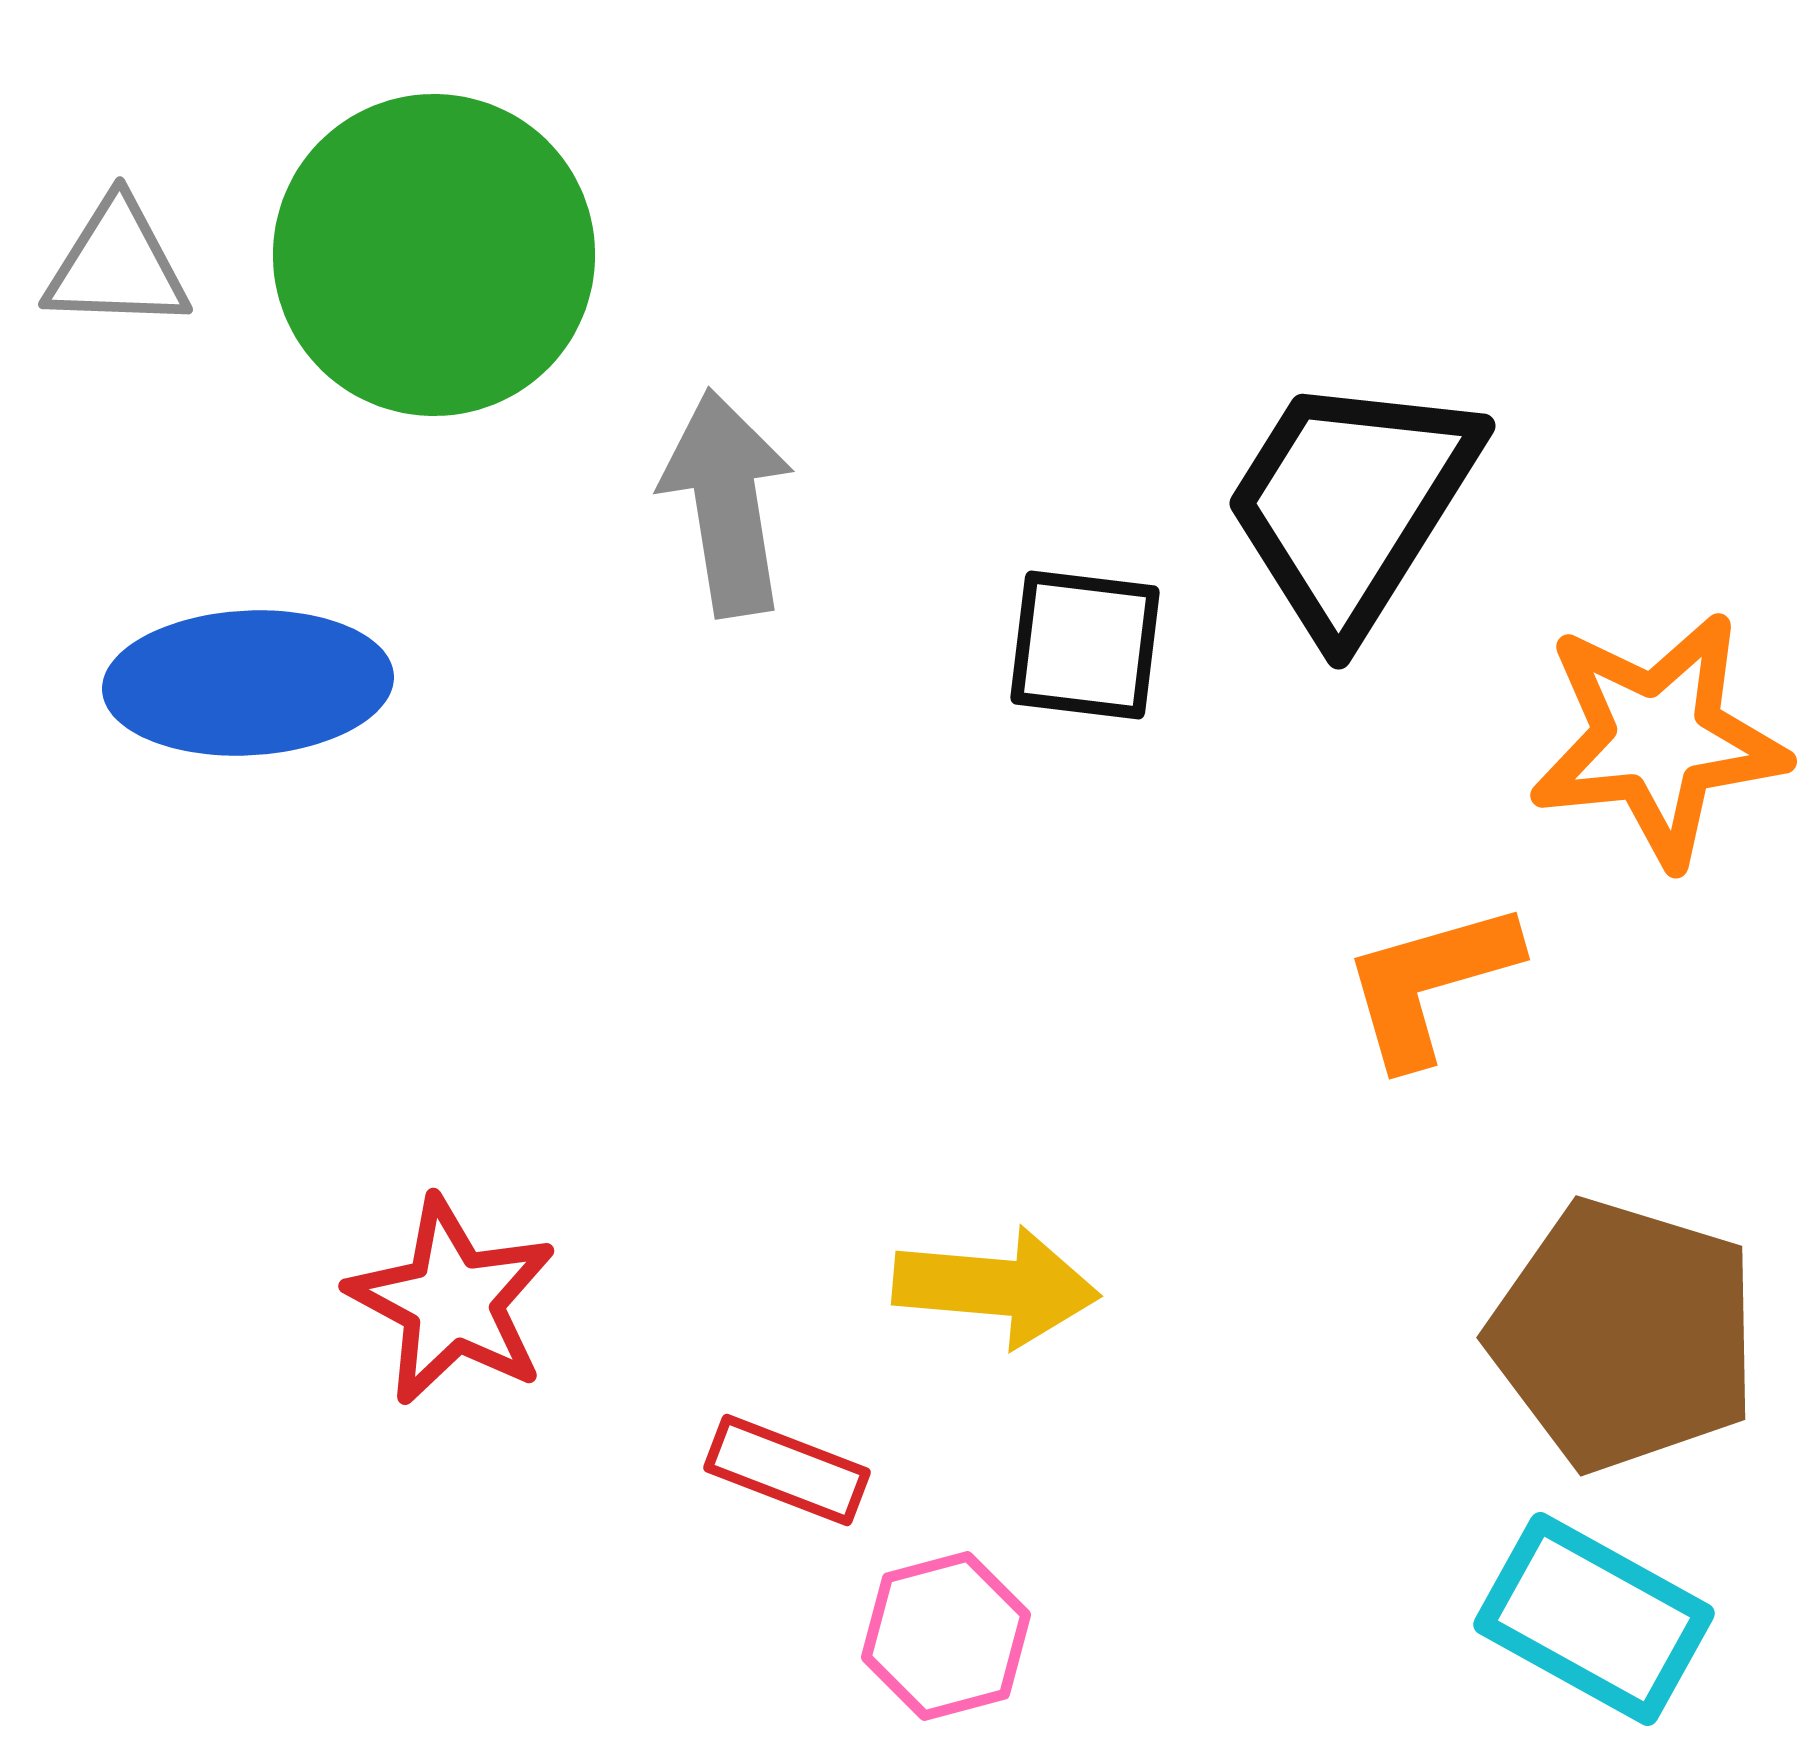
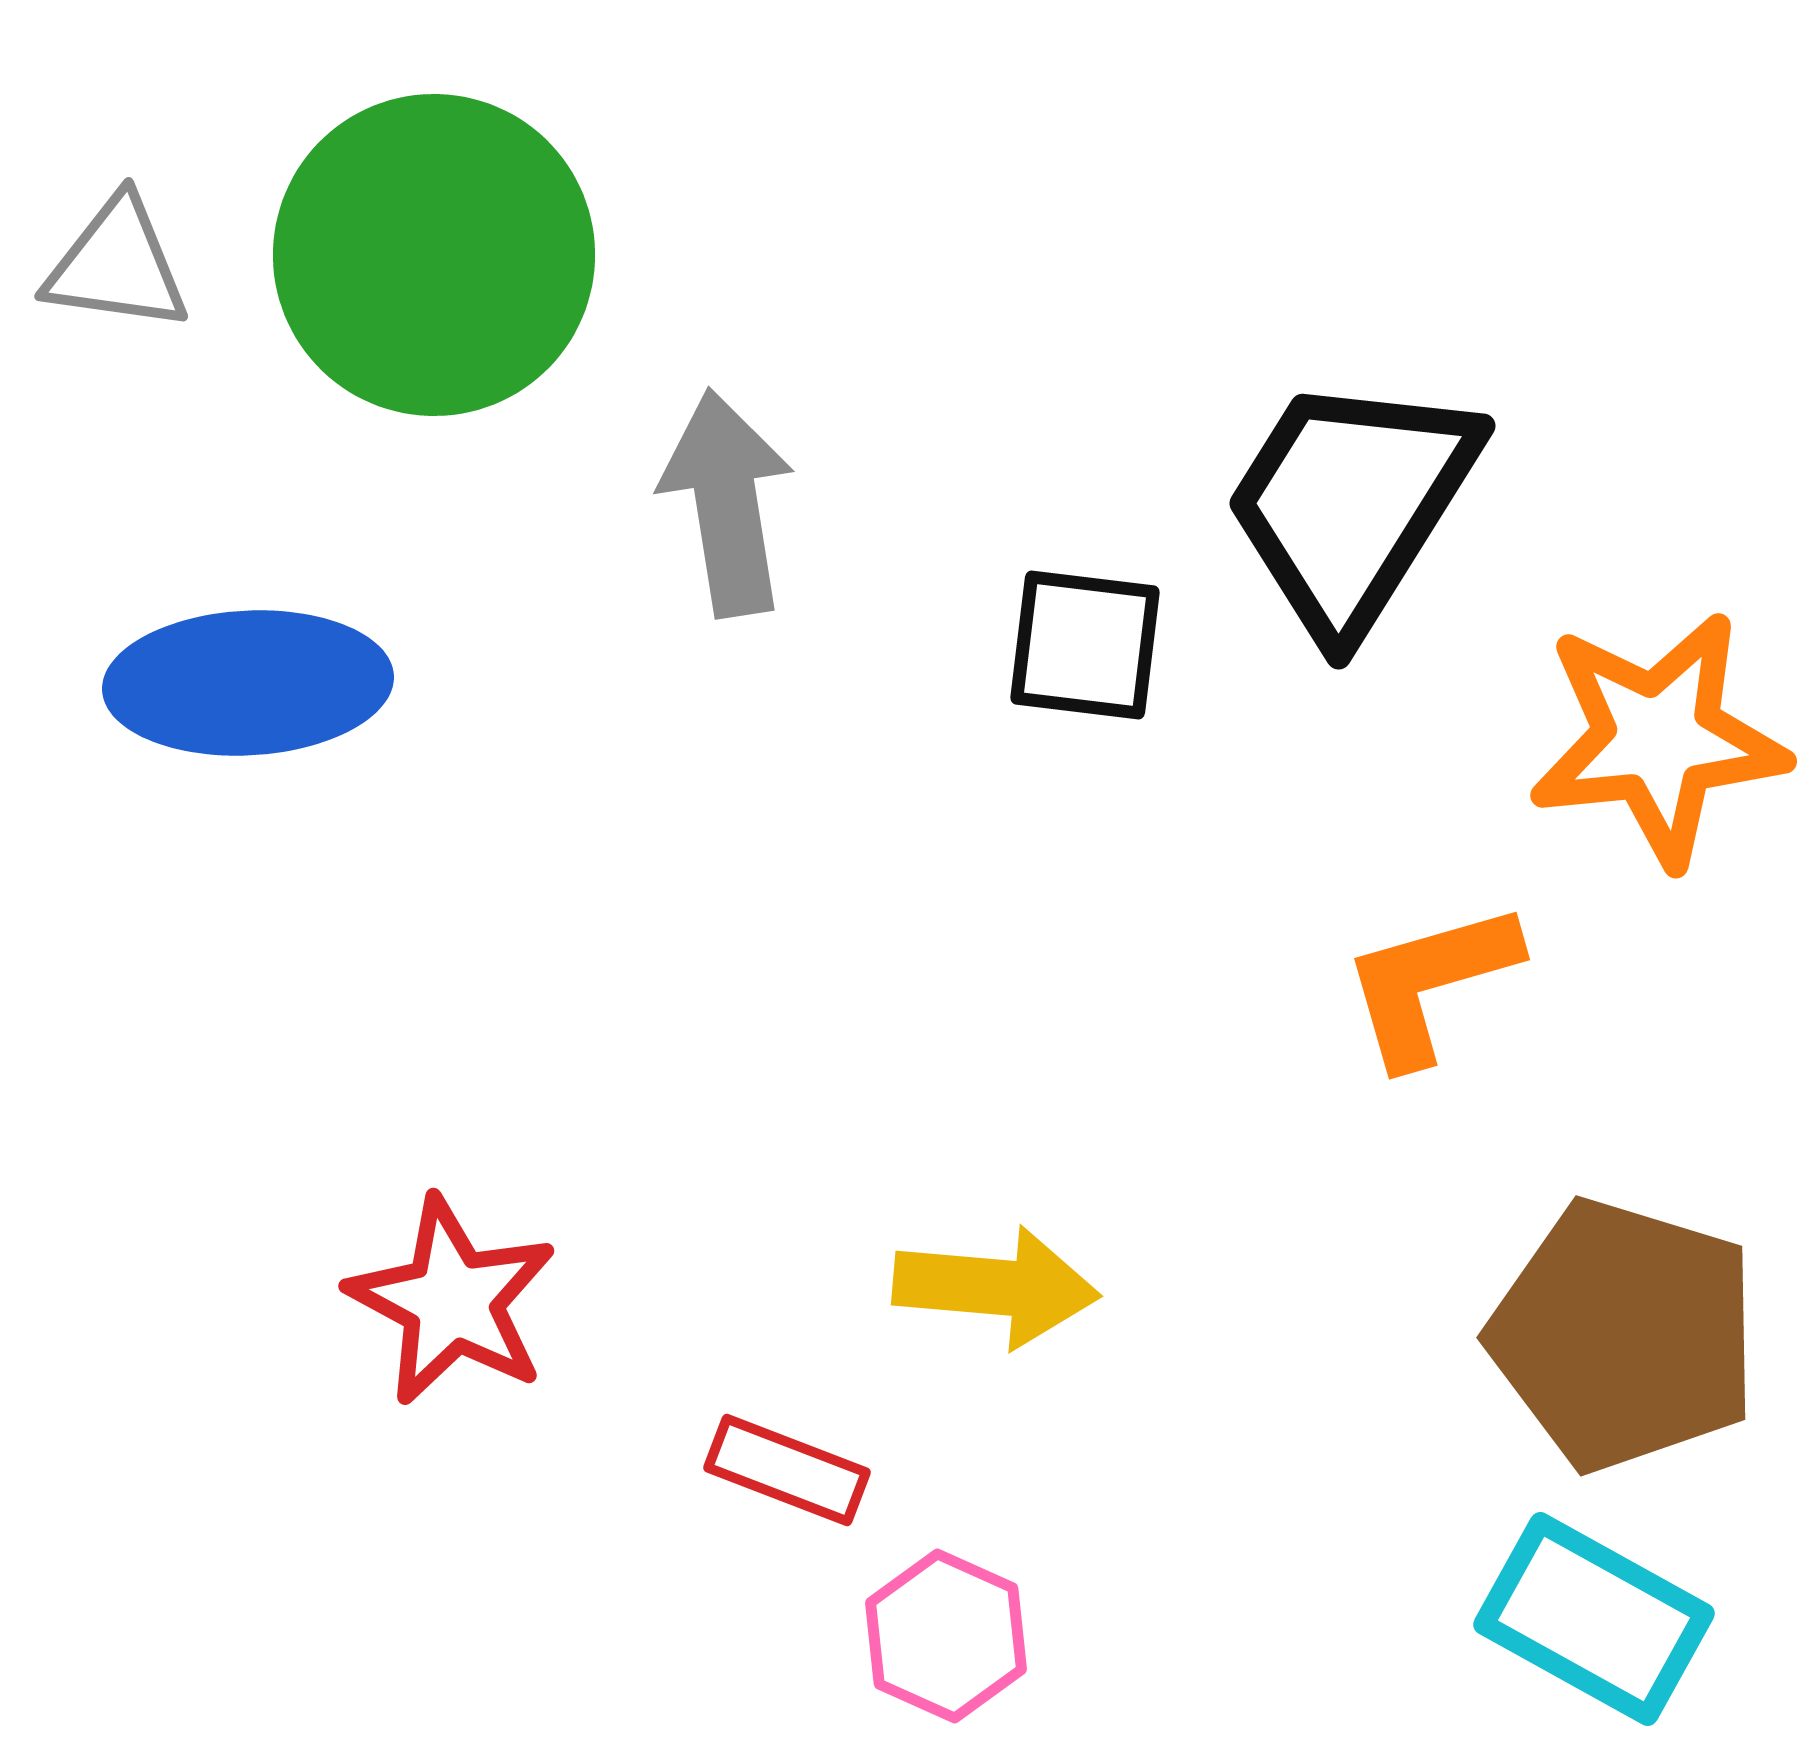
gray triangle: rotated 6 degrees clockwise
pink hexagon: rotated 21 degrees counterclockwise
